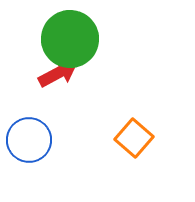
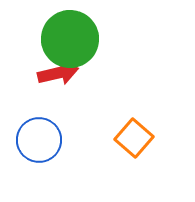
red arrow: rotated 15 degrees clockwise
blue circle: moved 10 px right
